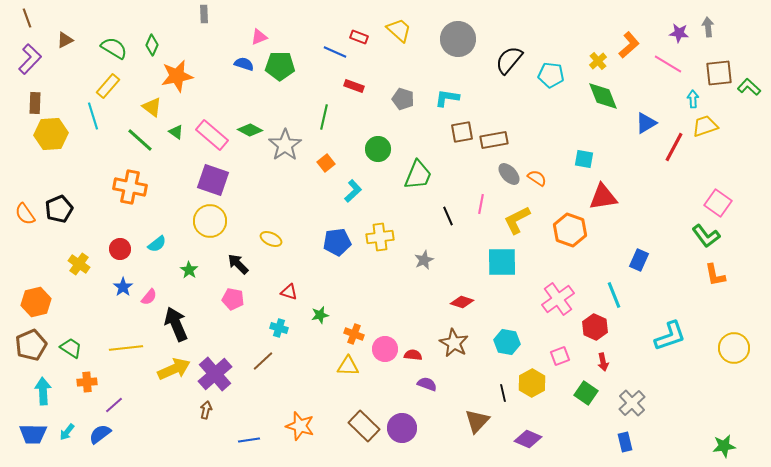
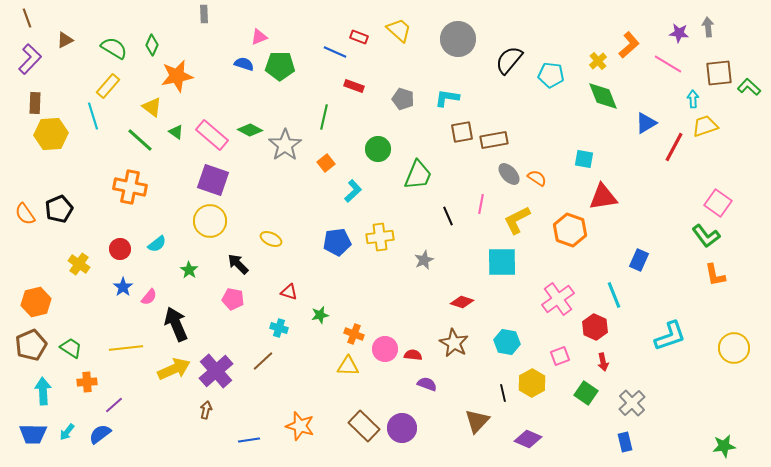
purple cross at (215, 374): moved 1 px right, 3 px up
